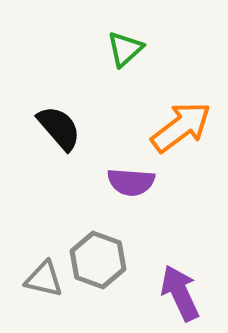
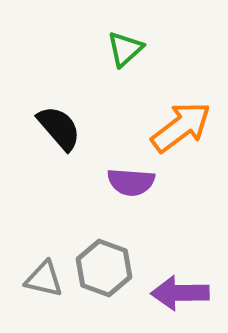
gray hexagon: moved 6 px right, 8 px down
purple arrow: rotated 66 degrees counterclockwise
